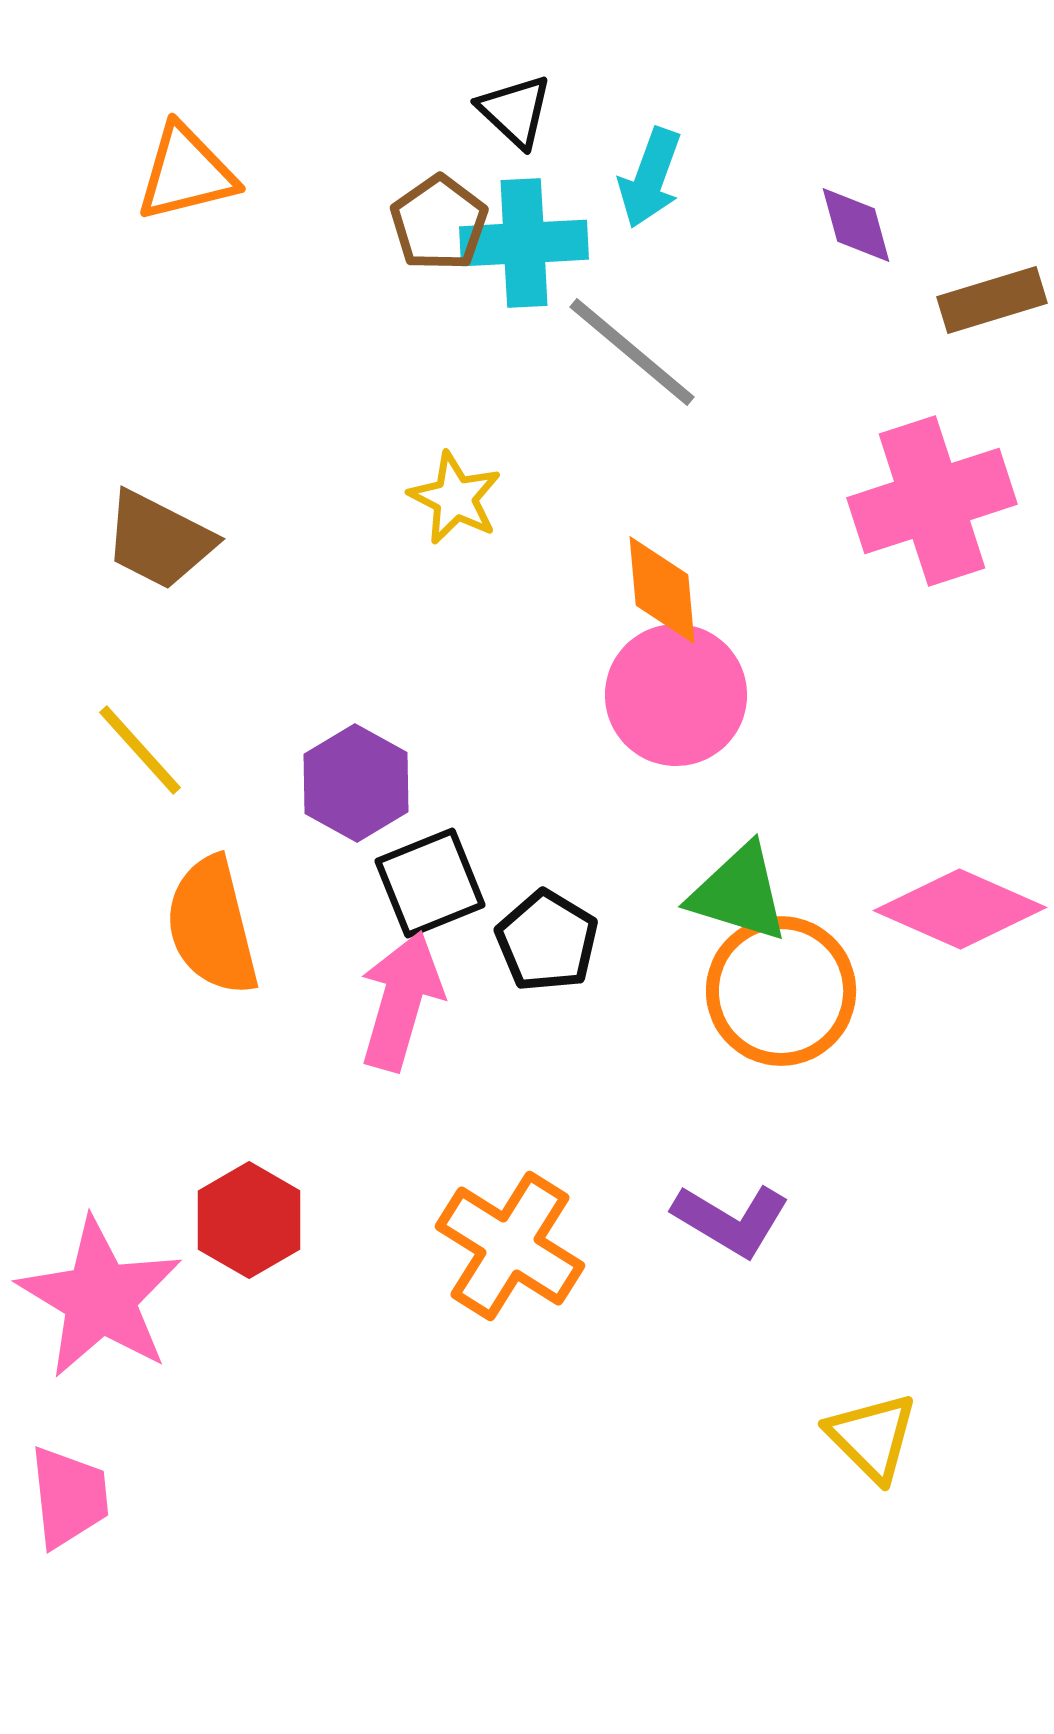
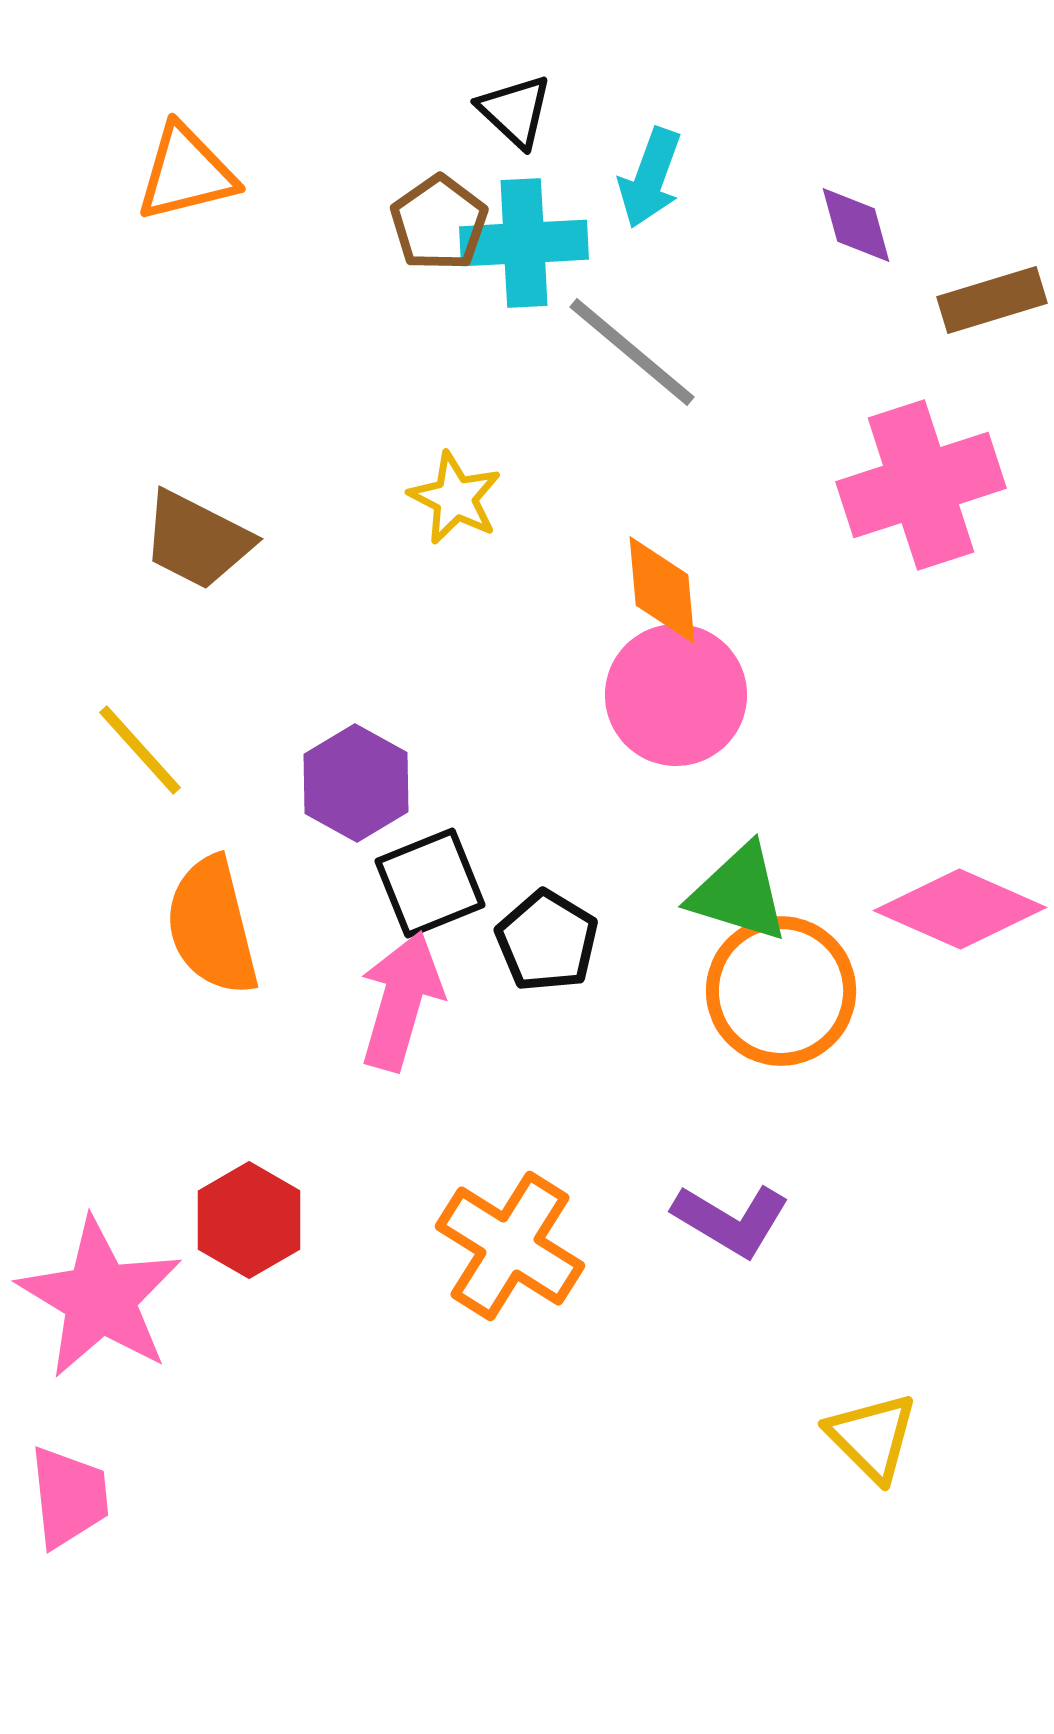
pink cross: moved 11 px left, 16 px up
brown trapezoid: moved 38 px right
